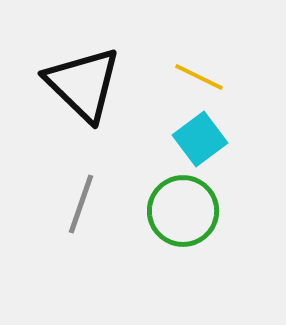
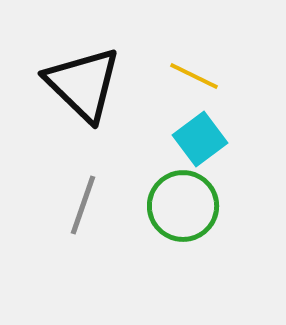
yellow line: moved 5 px left, 1 px up
gray line: moved 2 px right, 1 px down
green circle: moved 5 px up
